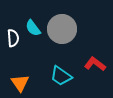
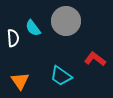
gray circle: moved 4 px right, 8 px up
red L-shape: moved 5 px up
orange triangle: moved 2 px up
